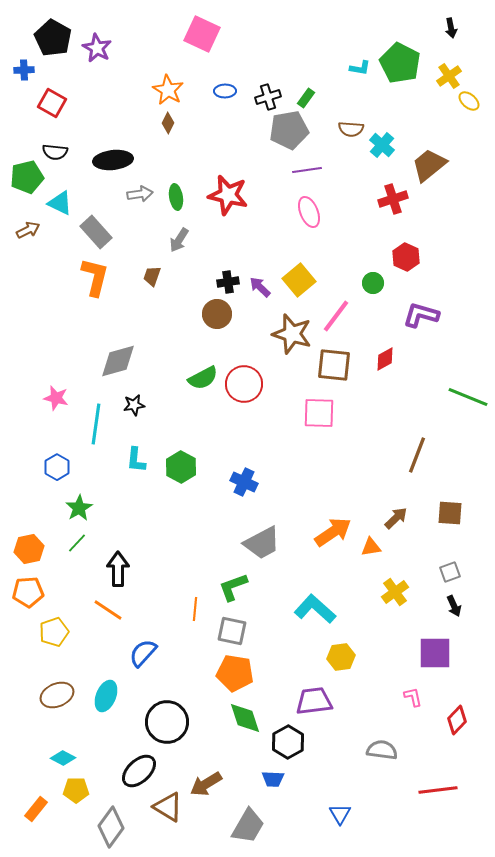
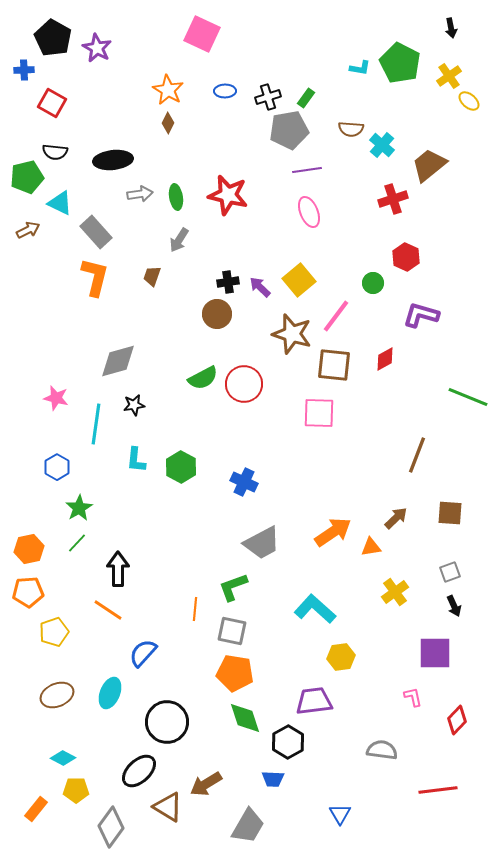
cyan ellipse at (106, 696): moved 4 px right, 3 px up
